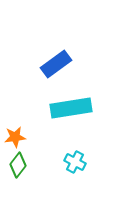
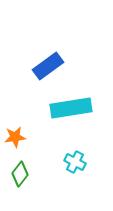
blue rectangle: moved 8 px left, 2 px down
green diamond: moved 2 px right, 9 px down
